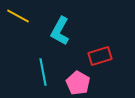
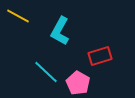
cyan line: moved 3 px right; rotated 36 degrees counterclockwise
